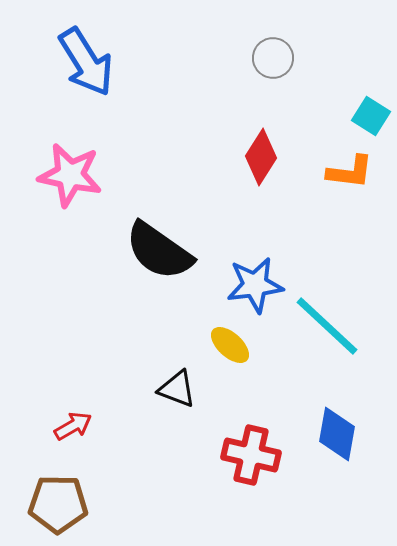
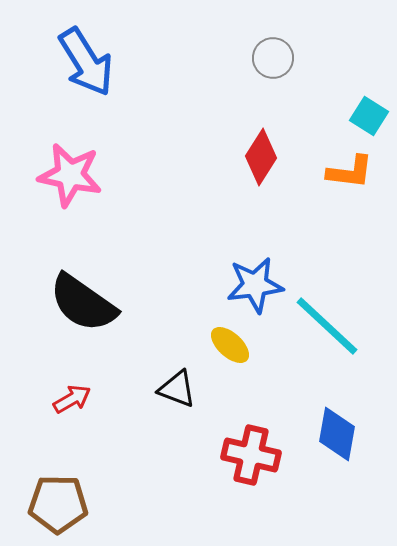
cyan square: moved 2 px left
black semicircle: moved 76 px left, 52 px down
red arrow: moved 1 px left, 27 px up
